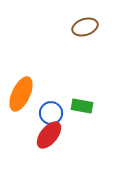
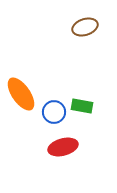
orange ellipse: rotated 60 degrees counterclockwise
blue circle: moved 3 px right, 1 px up
red ellipse: moved 14 px right, 12 px down; rotated 36 degrees clockwise
